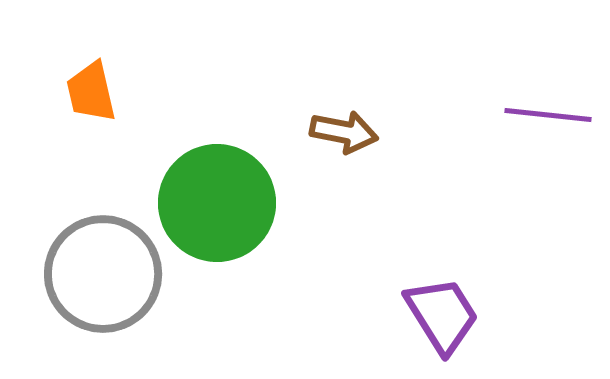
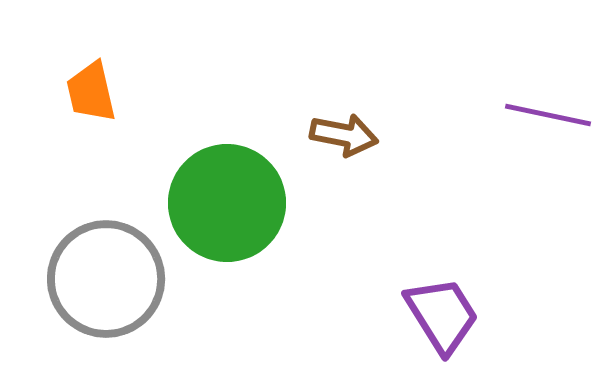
purple line: rotated 6 degrees clockwise
brown arrow: moved 3 px down
green circle: moved 10 px right
gray circle: moved 3 px right, 5 px down
